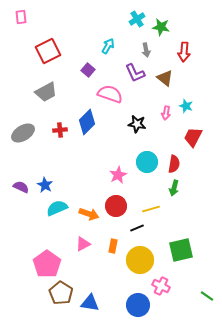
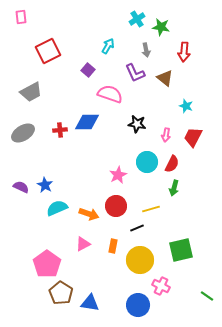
gray trapezoid: moved 15 px left
pink arrow: moved 22 px down
blue diamond: rotated 45 degrees clockwise
red semicircle: moved 2 px left; rotated 18 degrees clockwise
